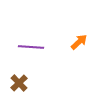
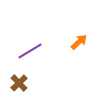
purple line: moved 1 px left, 4 px down; rotated 35 degrees counterclockwise
